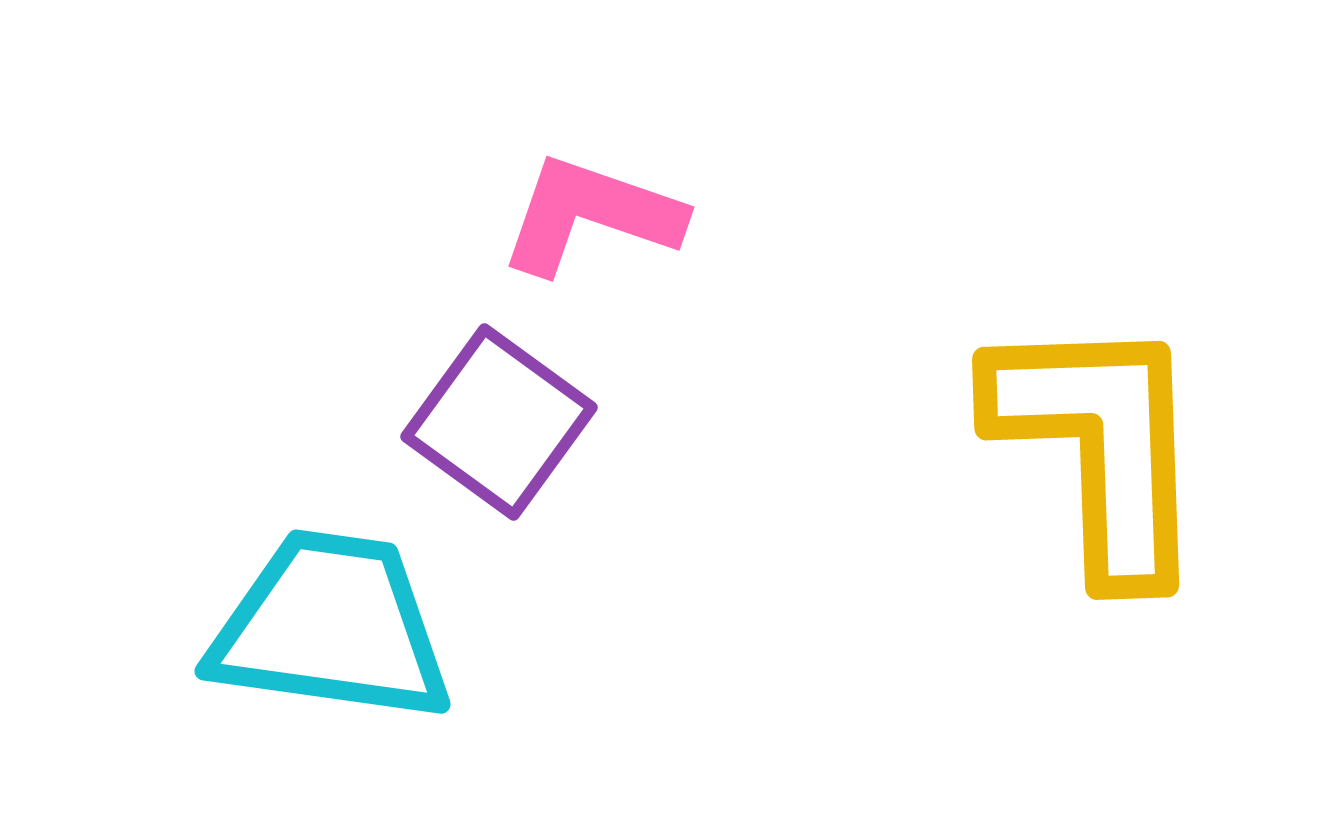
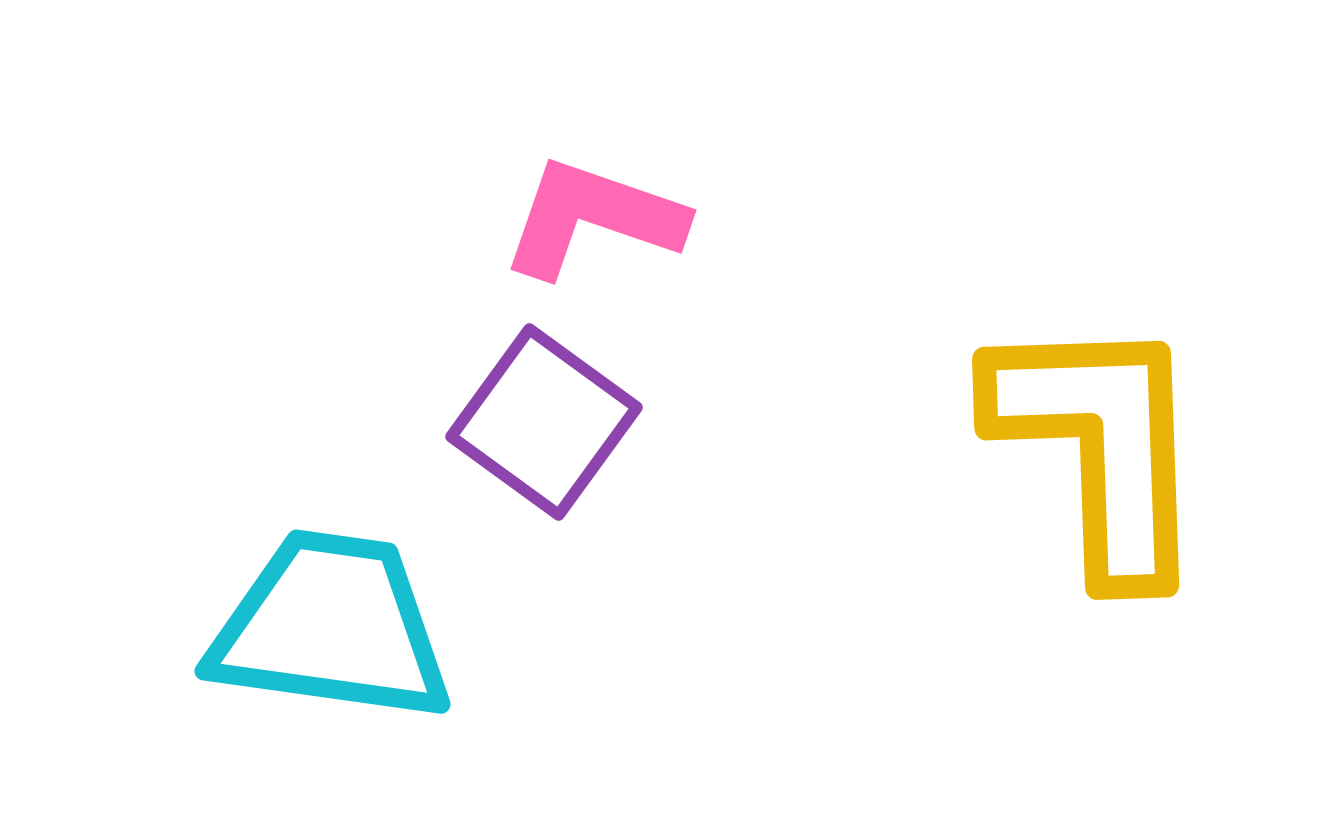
pink L-shape: moved 2 px right, 3 px down
purple square: moved 45 px right
